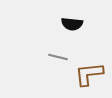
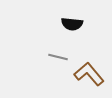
brown L-shape: rotated 56 degrees clockwise
